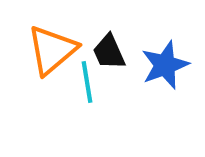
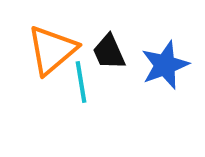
cyan line: moved 6 px left
